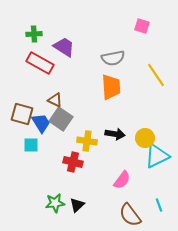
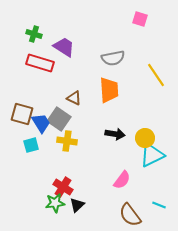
pink square: moved 2 px left, 7 px up
green cross: rotated 21 degrees clockwise
red rectangle: rotated 12 degrees counterclockwise
orange trapezoid: moved 2 px left, 3 px down
brown triangle: moved 19 px right, 2 px up
gray square: moved 2 px left
yellow cross: moved 20 px left
cyan square: rotated 14 degrees counterclockwise
cyan triangle: moved 5 px left, 1 px up
red cross: moved 10 px left, 25 px down; rotated 18 degrees clockwise
cyan line: rotated 48 degrees counterclockwise
